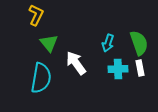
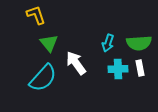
yellow L-shape: rotated 45 degrees counterclockwise
green semicircle: rotated 105 degrees clockwise
cyan semicircle: moved 2 px right; rotated 32 degrees clockwise
